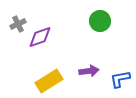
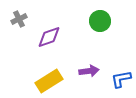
gray cross: moved 1 px right, 5 px up
purple diamond: moved 9 px right
blue L-shape: moved 1 px right
